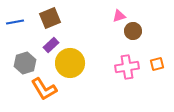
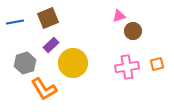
brown square: moved 2 px left
yellow circle: moved 3 px right
